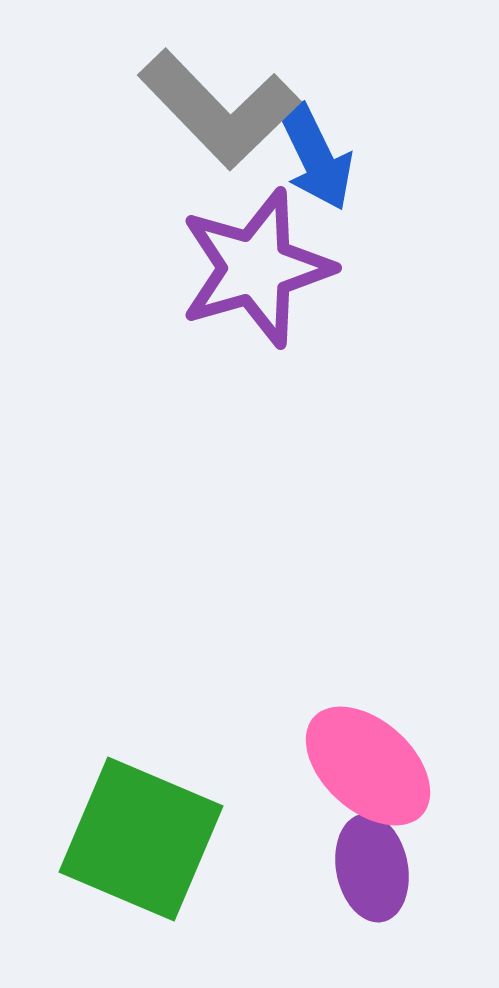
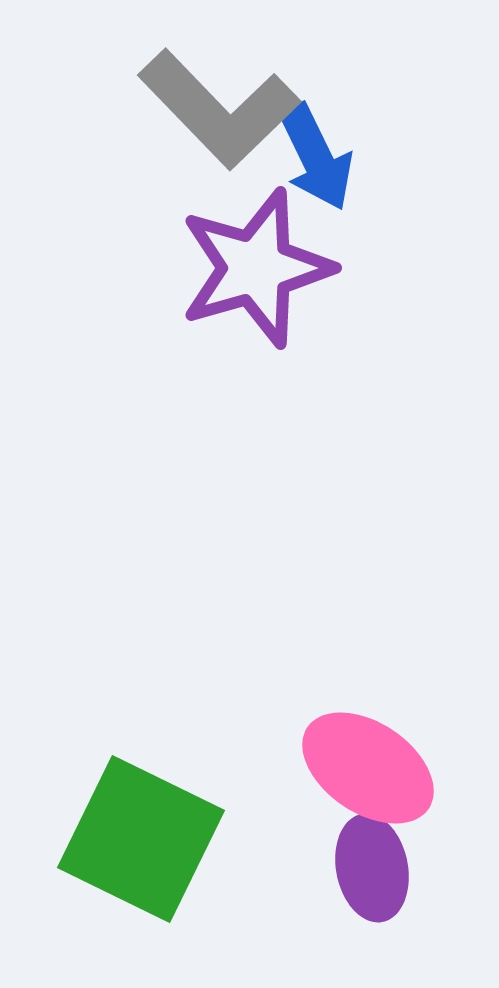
pink ellipse: moved 2 px down; rotated 8 degrees counterclockwise
green square: rotated 3 degrees clockwise
